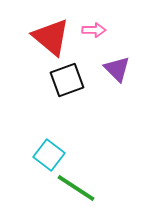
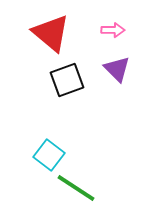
pink arrow: moved 19 px right
red triangle: moved 4 px up
